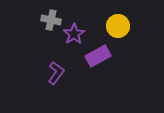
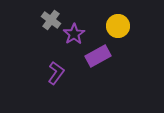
gray cross: rotated 24 degrees clockwise
